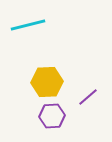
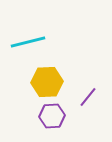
cyan line: moved 17 px down
purple line: rotated 10 degrees counterclockwise
